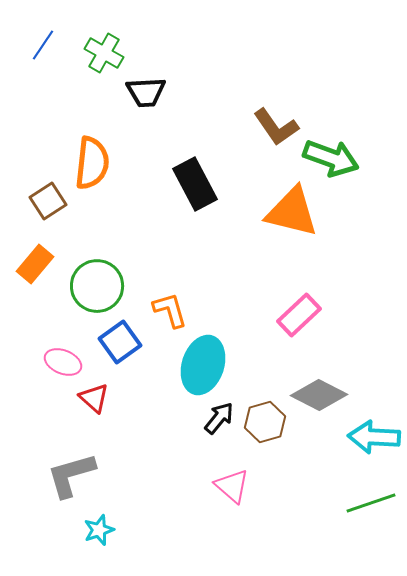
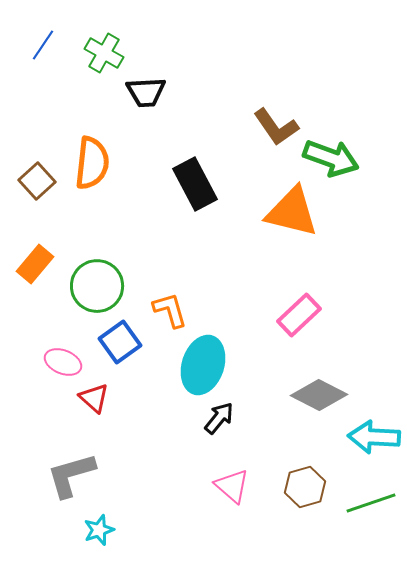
brown square: moved 11 px left, 20 px up; rotated 9 degrees counterclockwise
brown hexagon: moved 40 px right, 65 px down
